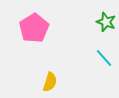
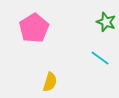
cyan line: moved 4 px left; rotated 12 degrees counterclockwise
